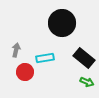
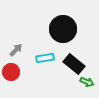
black circle: moved 1 px right, 6 px down
gray arrow: rotated 32 degrees clockwise
black rectangle: moved 10 px left, 6 px down
red circle: moved 14 px left
